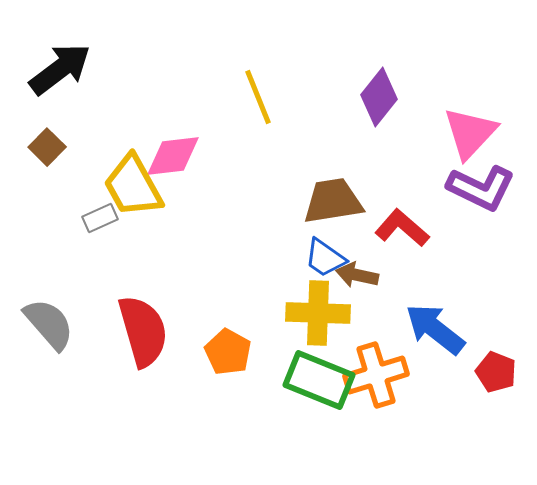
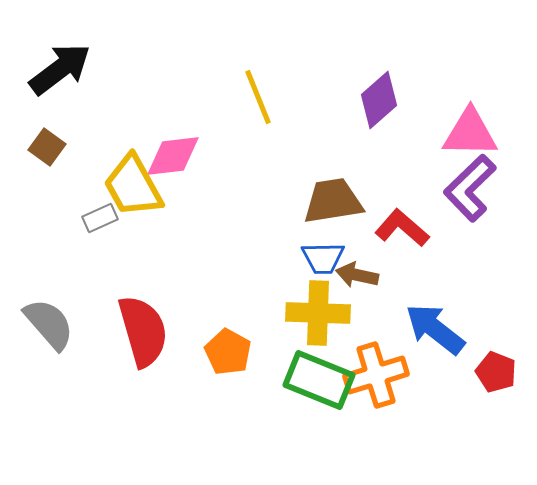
purple diamond: moved 3 px down; rotated 10 degrees clockwise
pink triangle: rotated 48 degrees clockwise
brown square: rotated 9 degrees counterclockwise
purple L-shape: moved 11 px left; rotated 110 degrees clockwise
blue trapezoid: moved 2 px left; rotated 36 degrees counterclockwise
